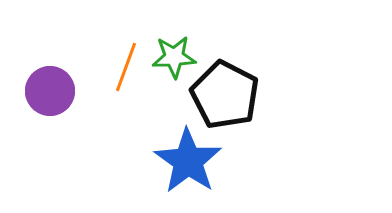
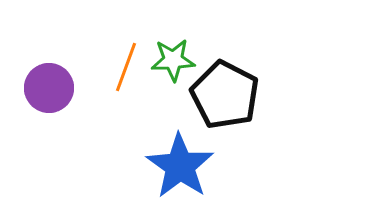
green star: moved 1 px left, 3 px down
purple circle: moved 1 px left, 3 px up
blue star: moved 8 px left, 5 px down
